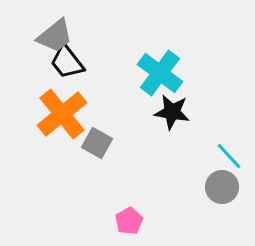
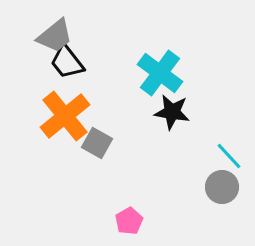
orange cross: moved 3 px right, 2 px down
